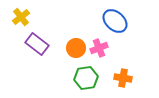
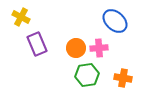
yellow cross: rotated 24 degrees counterclockwise
purple rectangle: rotated 30 degrees clockwise
pink cross: rotated 18 degrees clockwise
green hexagon: moved 1 px right, 3 px up
